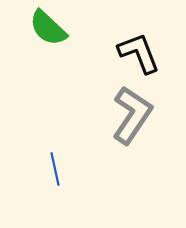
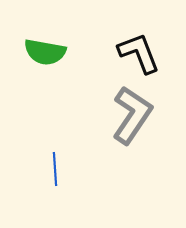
green semicircle: moved 3 px left, 24 px down; rotated 33 degrees counterclockwise
blue line: rotated 8 degrees clockwise
